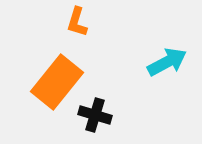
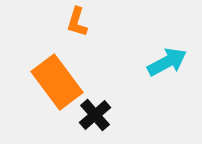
orange rectangle: rotated 76 degrees counterclockwise
black cross: rotated 32 degrees clockwise
